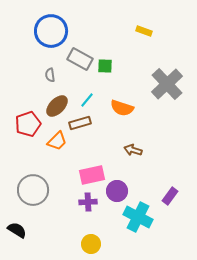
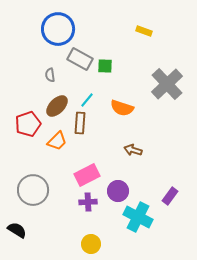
blue circle: moved 7 px right, 2 px up
brown rectangle: rotated 70 degrees counterclockwise
pink rectangle: moved 5 px left; rotated 15 degrees counterclockwise
purple circle: moved 1 px right
